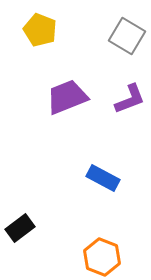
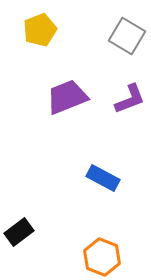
yellow pentagon: rotated 28 degrees clockwise
black rectangle: moved 1 px left, 4 px down
